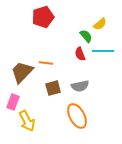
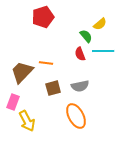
orange ellipse: moved 1 px left
